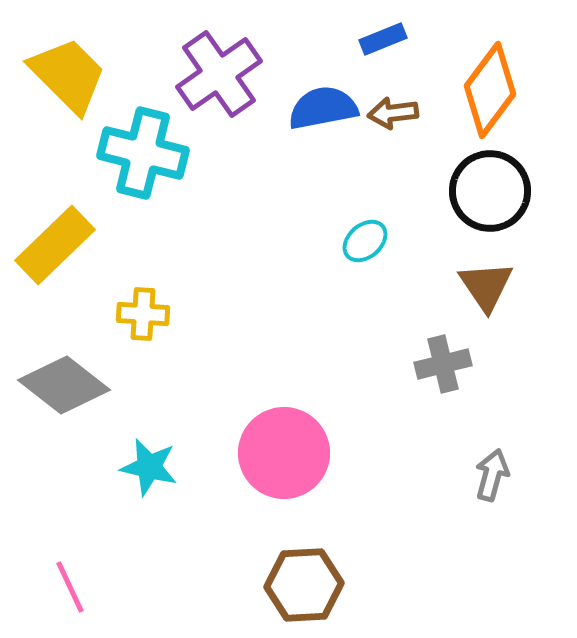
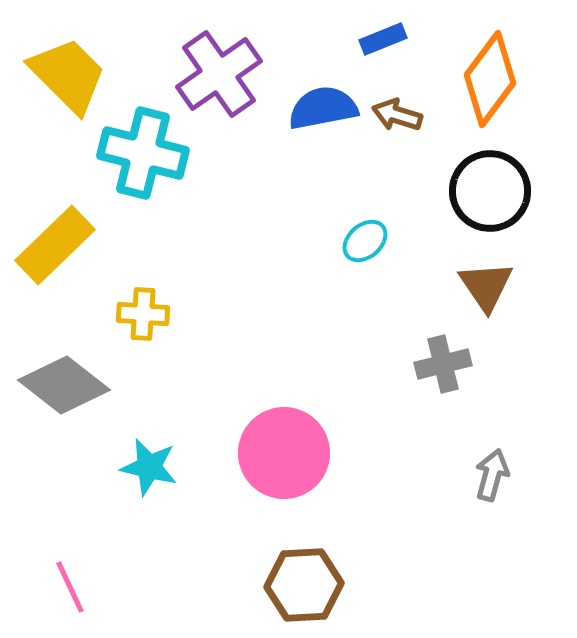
orange diamond: moved 11 px up
brown arrow: moved 4 px right, 2 px down; rotated 24 degrees clockwise
